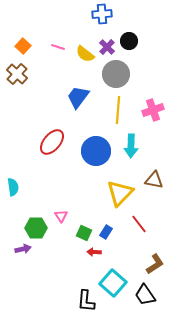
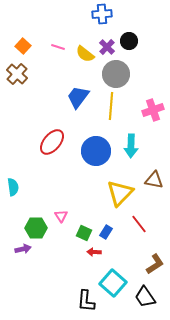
yellow line: moved 7 px left, 4 px up
black trapezoid: moved 2 px down
